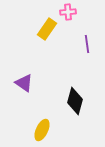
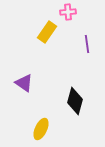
yellow rectangle: moved 3 px down
yellow ellipse: moved 1 px left, 1 px up
